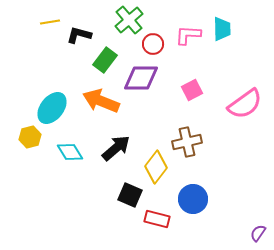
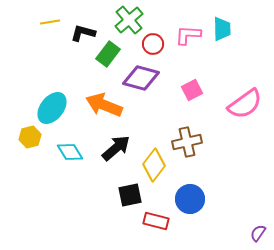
black L-shape: moved 4 px right, 2 px up
green rectangle: moved 3 px right, 6 px up
purple diamond: rotated 15 degrees clockwise
orange arrow: moved 3 px right, 4 px down
yellow diamond: moved 2 px left, 2 px up
black square: rotated 35 degrees counterclockwise
blue circle: moved 3 px left
red rectangle: moved 1 px left, 2 px down
